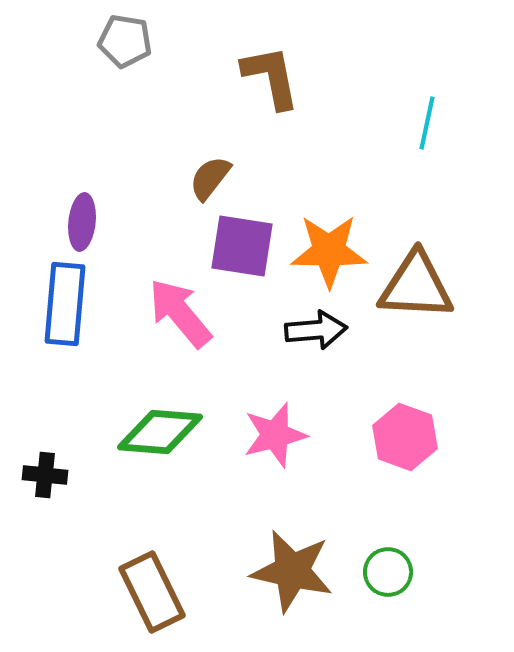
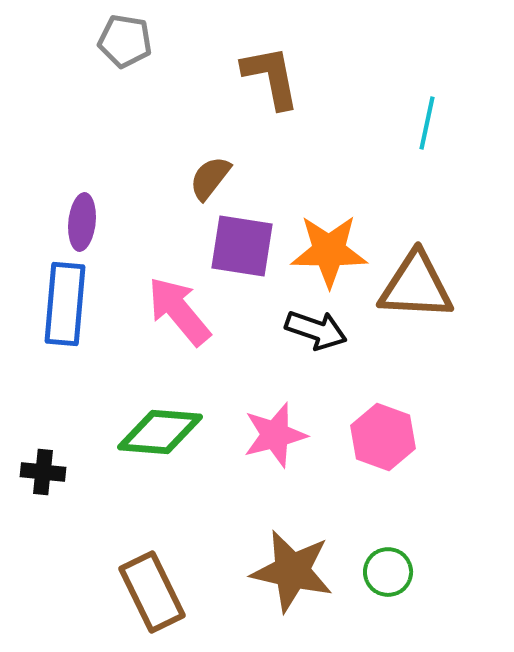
pink arrow: moved 1 px left, 2 px up
black arrow: rotated 24 degrees clockwise
pink hexagon: moved 22 px left
black cross: moved 2 px left, 3 px up
